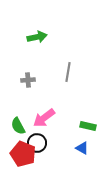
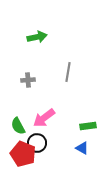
green rectangle: rotated 21 degrees counterclockwise
